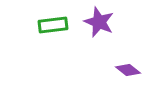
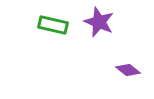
green rectangle: rotated 20 degrees clockwise
